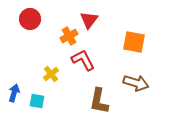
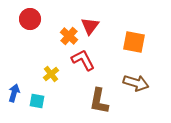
red triangle: moved 1 px right, 6 px down
orange cross: rotated 18 degrees counterclockwise
